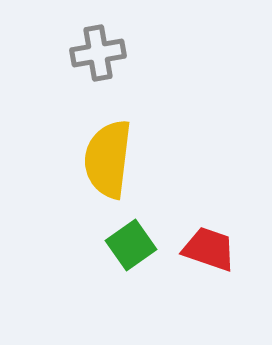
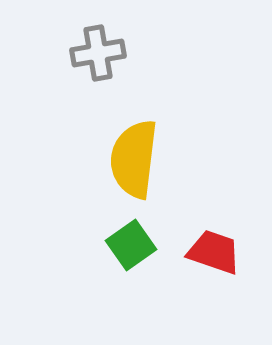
yellow semicircle: moved 26 px right
red trapezoid: moved 5 px right, 3 px down
